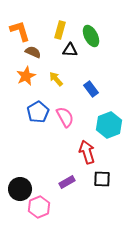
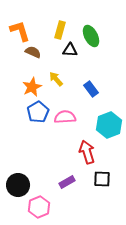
orange star: moved 6 px right, 11 px down
pink semicircle: rotated 65 degrees counterclockwise
black circle: moved 2 px left, 4 px up
